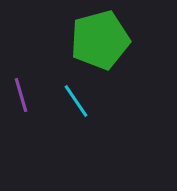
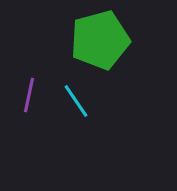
purple line: moved 8 px right; rotated 28 degrees clockwise
